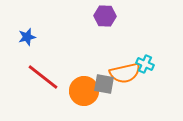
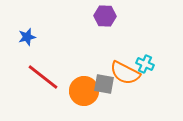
orange semicircle: rotated 40 degrees clockwise
